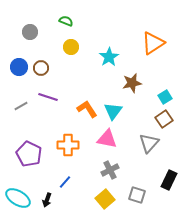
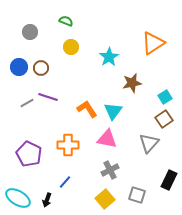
gray line: moved 6 px right, 3 px up
